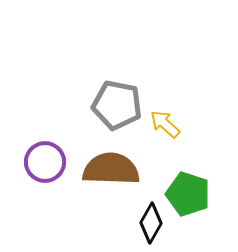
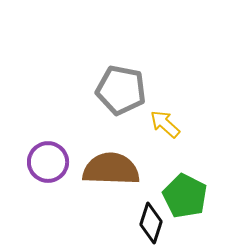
gray pentagon: moved 4 px right, 15 px up
purple circle: moved 3 px right
green pentagon: moved 3 px left, 2 px down; rotated 9 degrees clockwise
black diamond: rotated 12 degrees counterclockwise
